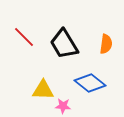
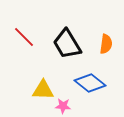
black trapezoid: moved 3 px right
